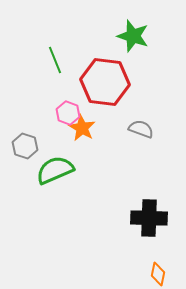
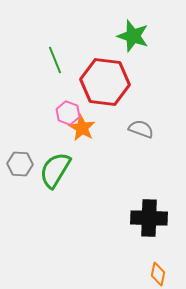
gray hexagon: moved 5 px left, 18 px down; rotated 15 degrees counterclockwise
green semicircle: rotated 36 degrees counterclockwise
